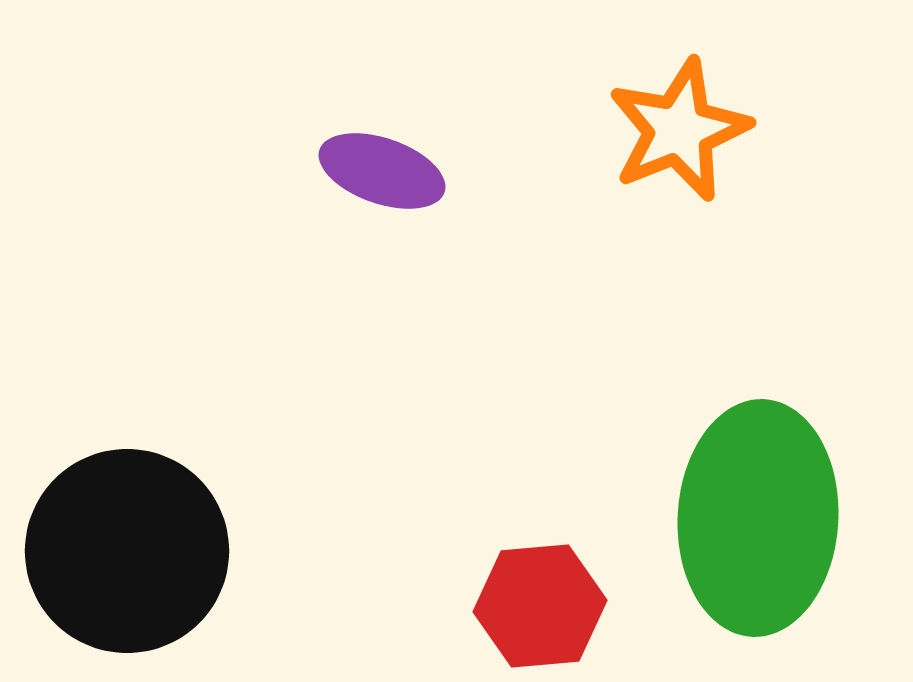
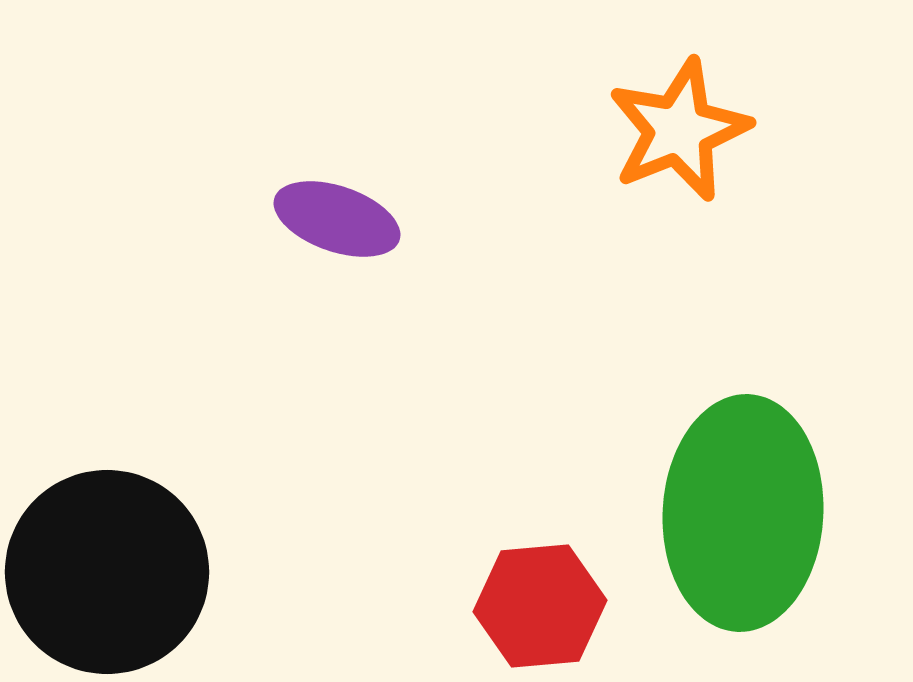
purple ellipse: moved 45 px left, 48 px down
green ellipse: moved 15 px left, 5 px up
black circle: moved 20 px left, 21 px down
